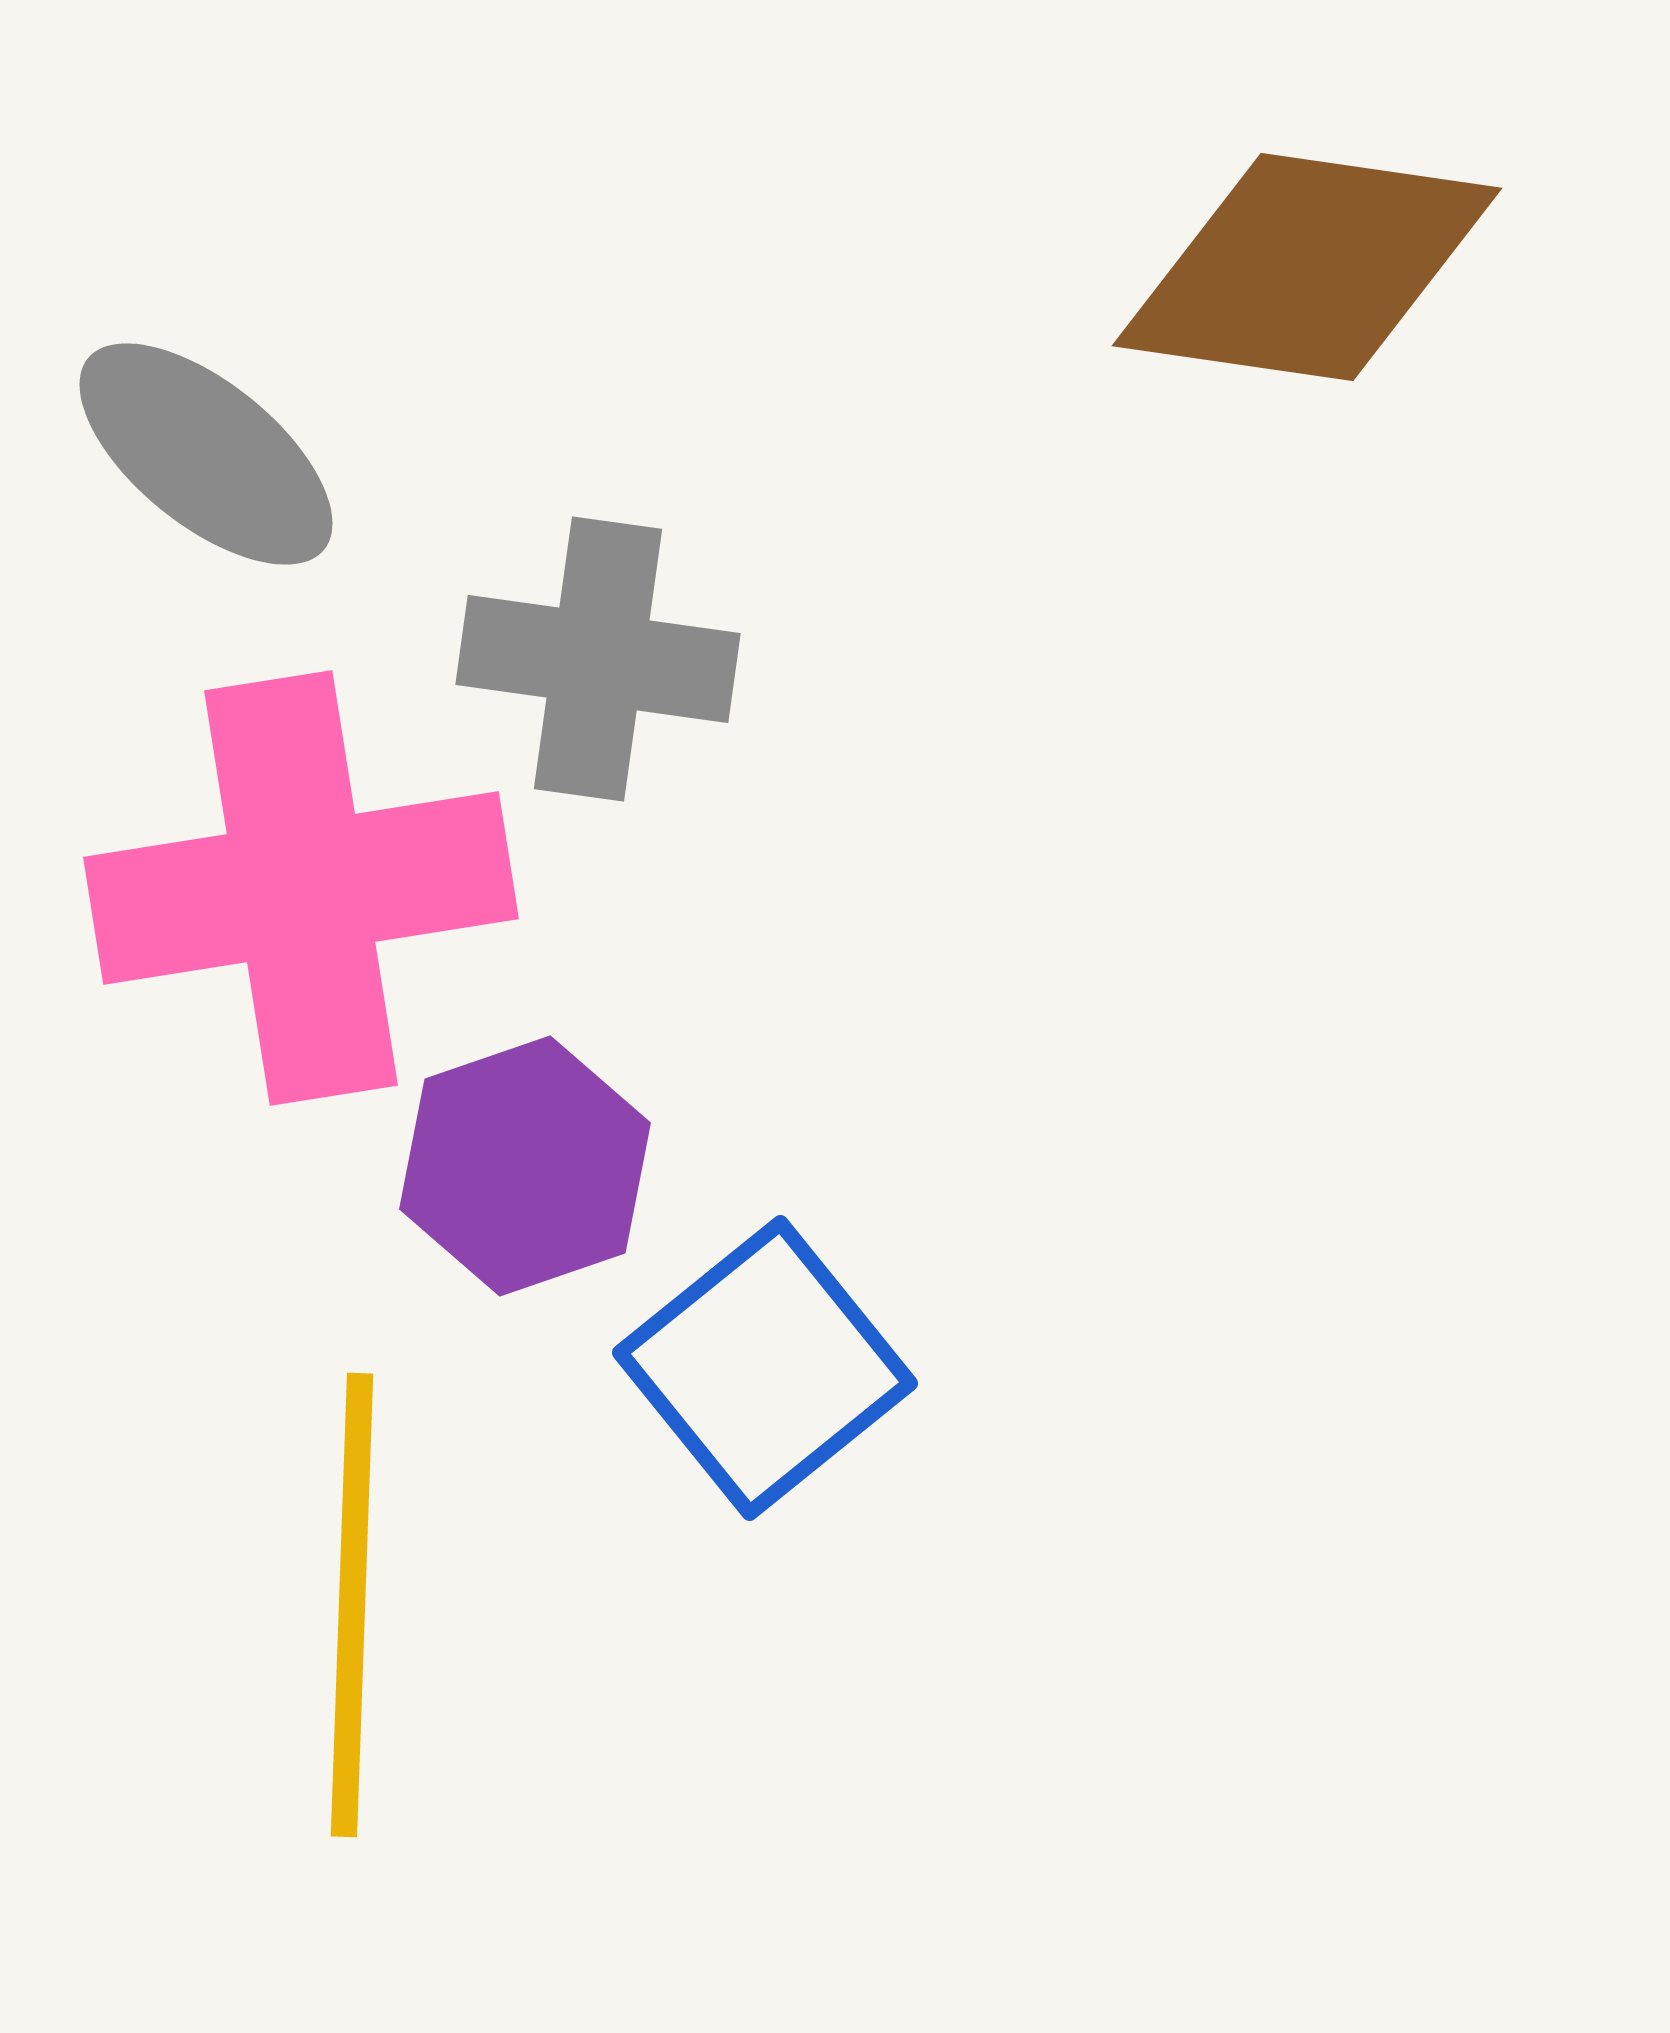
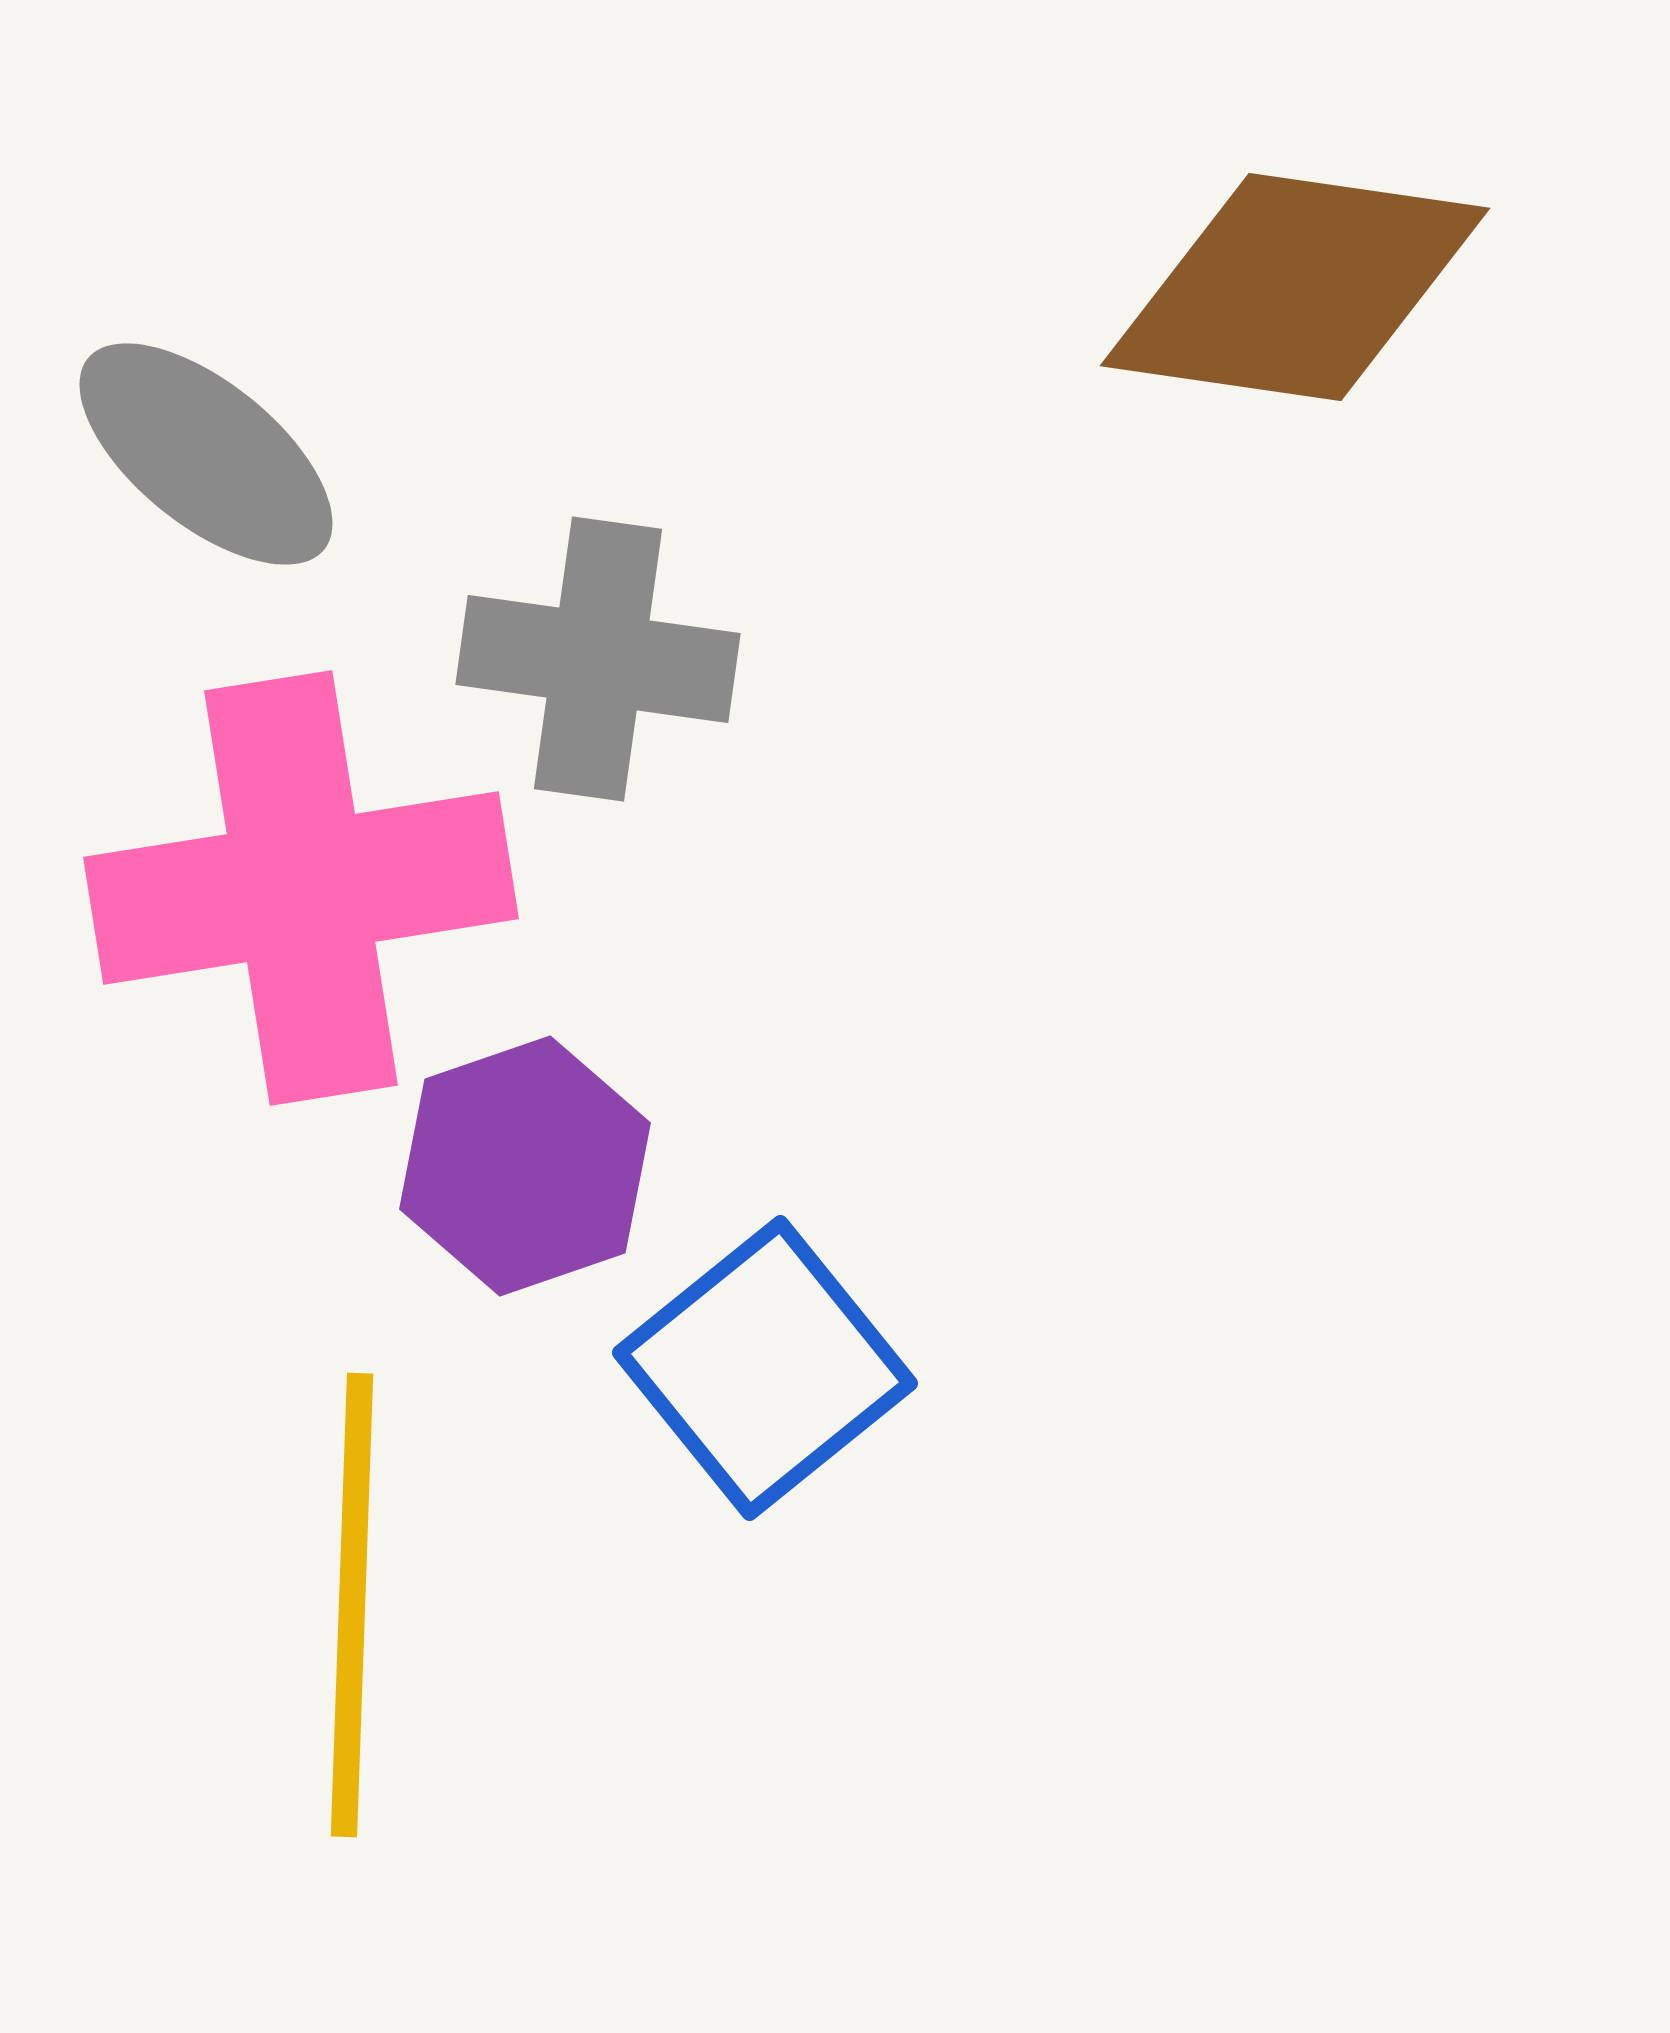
brown diamond: moved 12 px left, 20 px down
